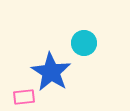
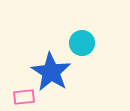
cyan circle: moved 2 px left
